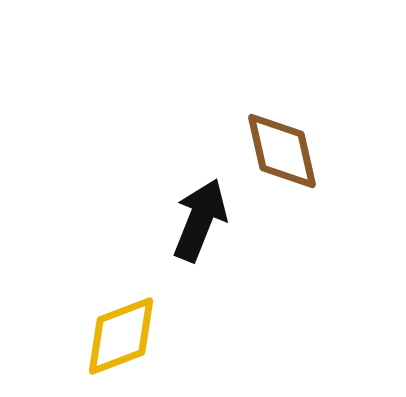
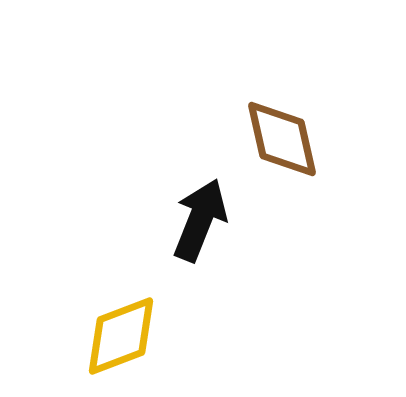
brown diamond: moved 12 px up
